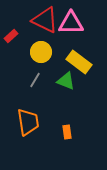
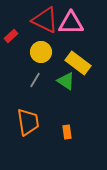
yellow rectangle: moved 1 px left, 1 px down
green triangle: rotated 12 degrees clockwise
